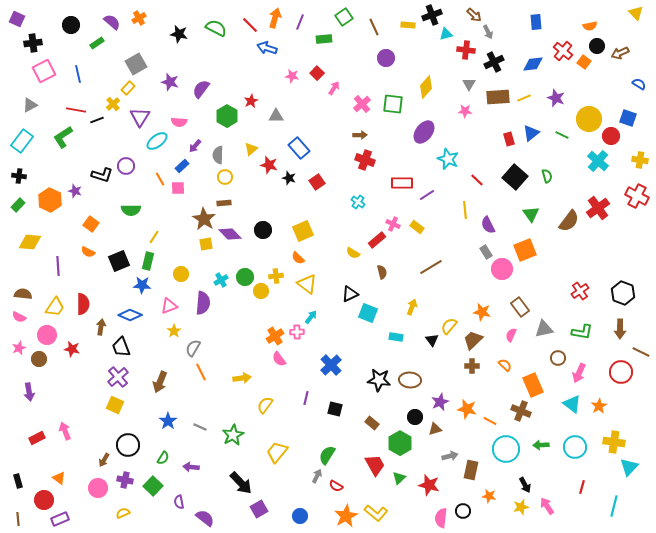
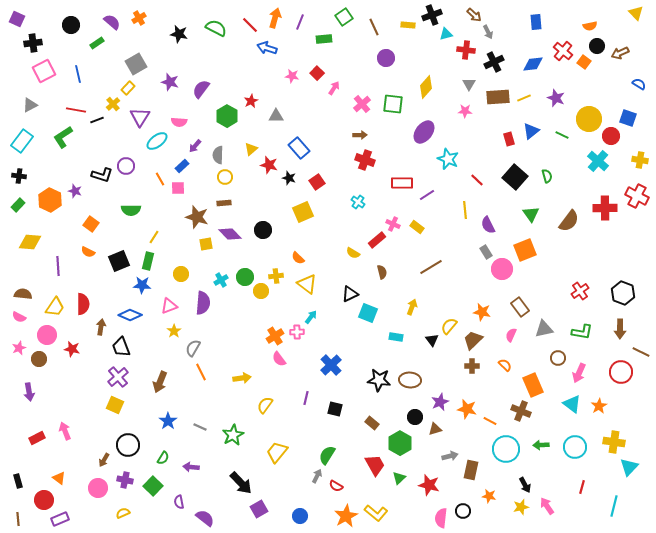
blue triangle at (531, 133): moved 2 px up
red cross at (598, 208): moved 7 px right; rotated 35 degrees clockwise
brown star at (204, 219): moved 7 px left, 2 px up; rotated 15 degrees counterclockwise
yellow square at (303, 231): moved 19 px up
